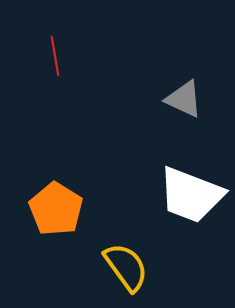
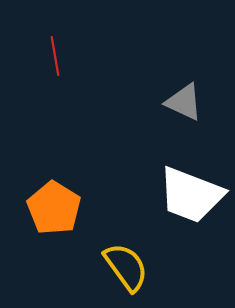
gray triangle: moved 3 px down
orange pentagon: moved 2 px left, 1 px up
